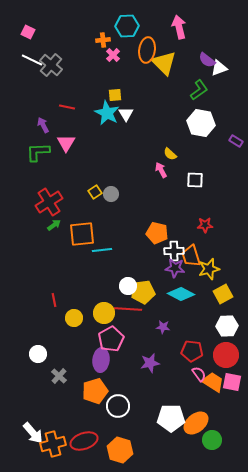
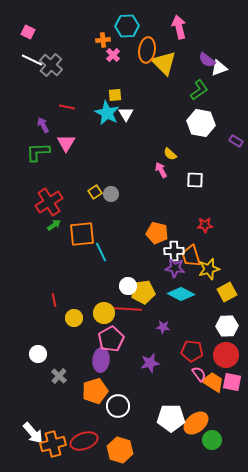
cyan line at (102, 250): moved 1 px left, 2 px down; rotated 72 degrees clockwise
yellow square at (223, 294): moved 4 px right, 2 px up
